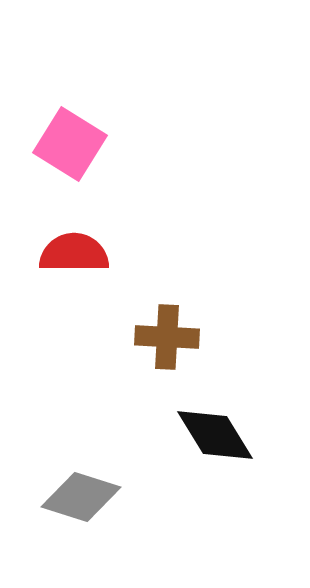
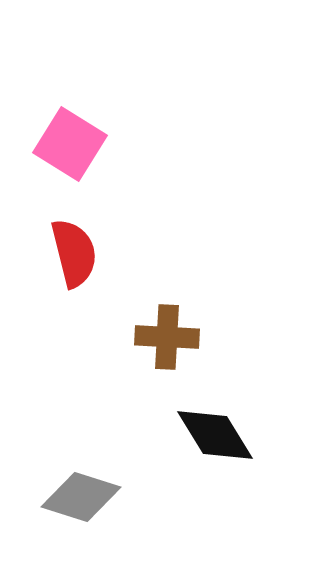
red semicircle: rotated 76 degrees clockwise
